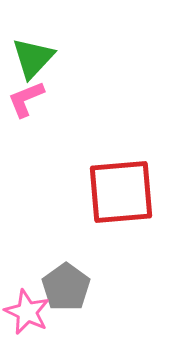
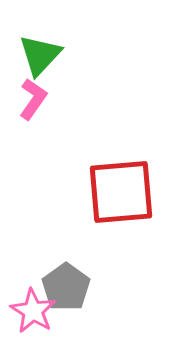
green triangle: moved 7 px right, 3 px up
pink L-shape: moved 7 px right; rotated 147 degrees clockwise
pink star: moved 6 px right, 1 px up; rotated 6 degrees clockwise
